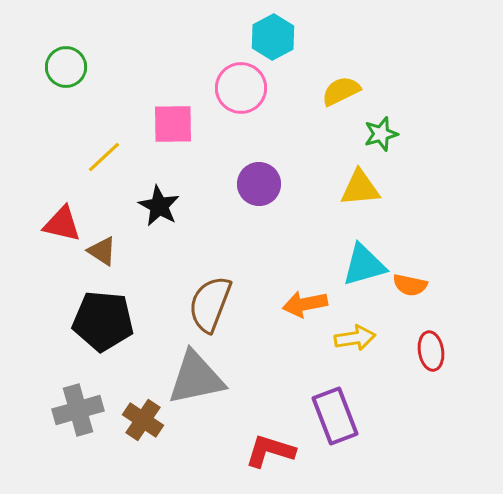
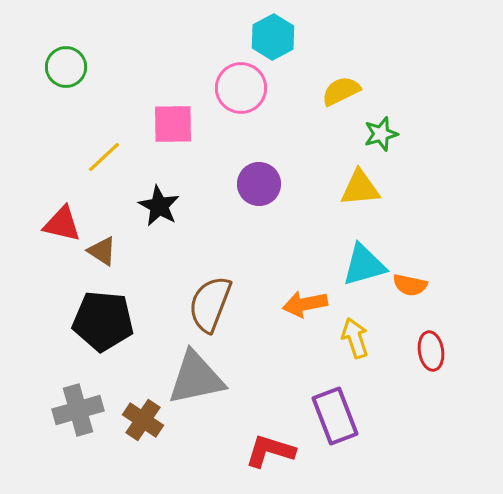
yellow arrow: rotated 99 degrees counterclockwise
